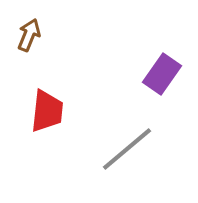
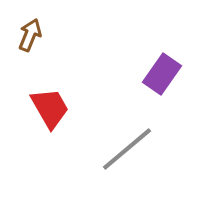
brown arrow: moved 1 px right
red trapezoid: moved 3 px right, 3 px up; rotated 36 degrees counterclockwise
